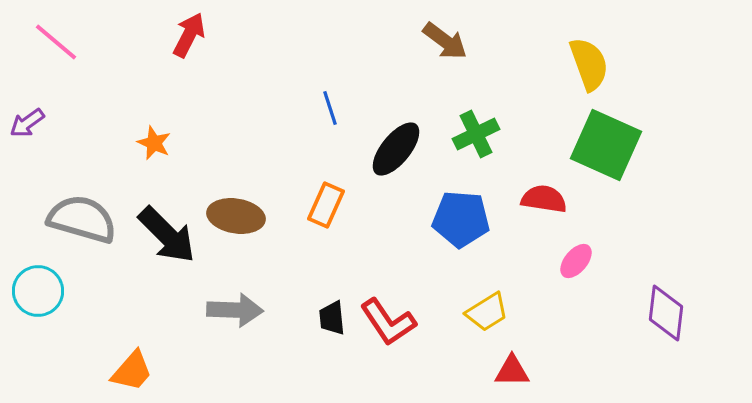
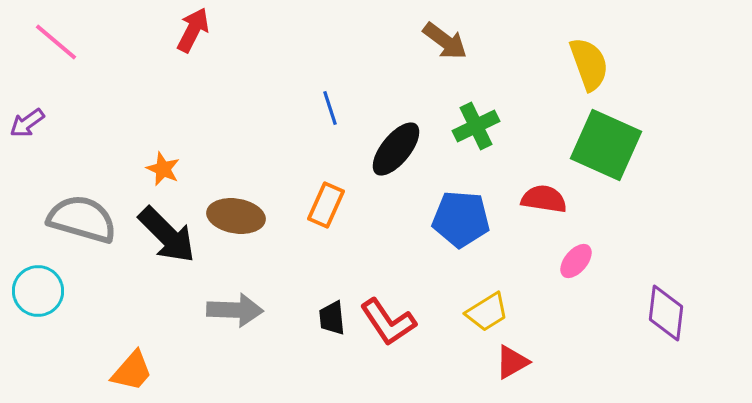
red arrow: moved 4 px right, 5 px up
green cross: moved 8 px up
orange star: moved 9 px right, 26 px down
red triangle: moved 9 px up; rotated 30 degrees counterclockwise
